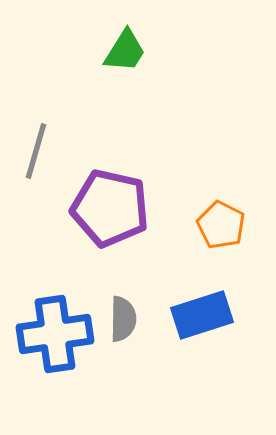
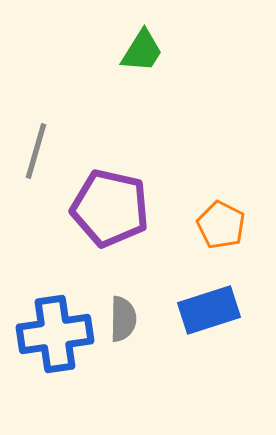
green trapezoid: moved 17 px right
blue rectangle: moved 7 px right, 5 px up
